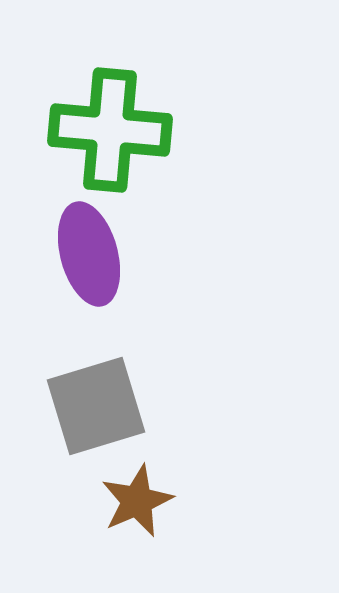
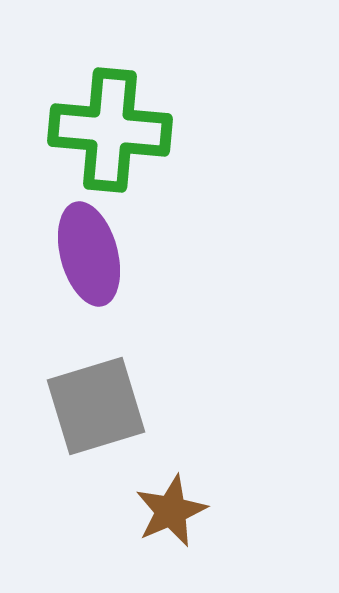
brown star: moved 34 px right, 10 px down
